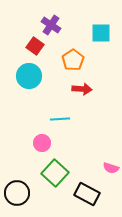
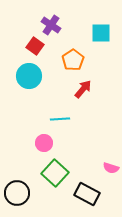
red arrow: moved 1 px right; rotated 54 degrees counterclockwise
pink circle: moved 2 px right
